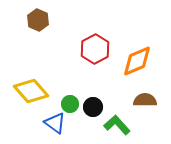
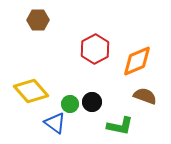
brown hexagon: rotated 25 degrees counterclockwise
brown semicircle: moved 4 px up; rotated 20 degrees clockwise
black circle: moved 1 px left, 5 px up
green L-shape: moved 3 px right, 1 px down; rotated 144 degrees clockwise
